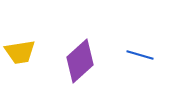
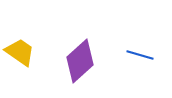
yellow trapezoid: rotated 136 degrees counterclockwise
